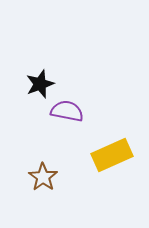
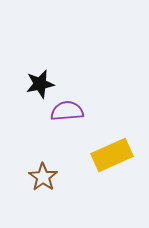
black star: rotated 8 degrees clockwise
purple semicircle: rotated 16 degrees counterclockwise
